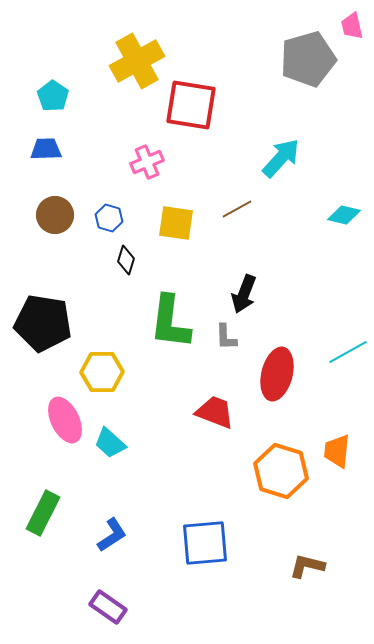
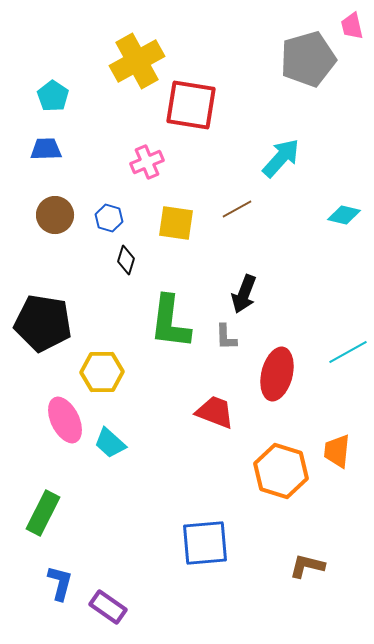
blue L-shape: moved 52 px left, 48 px down; rotated 42 degrees counterclockwise
